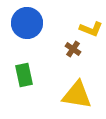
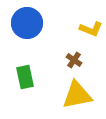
brown cross: moved 1 px right, 11 px down
green rectangle: moved 1 px right, 2 px down
yellow triangle: rotated 20 degrees counterclockwise
